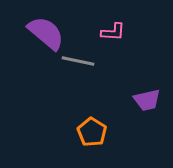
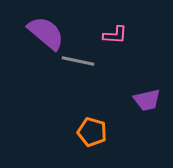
pink L-shape: moved 2 px right, 3 px down
orange pentagon: rotated 16 degrees counterclockwise
